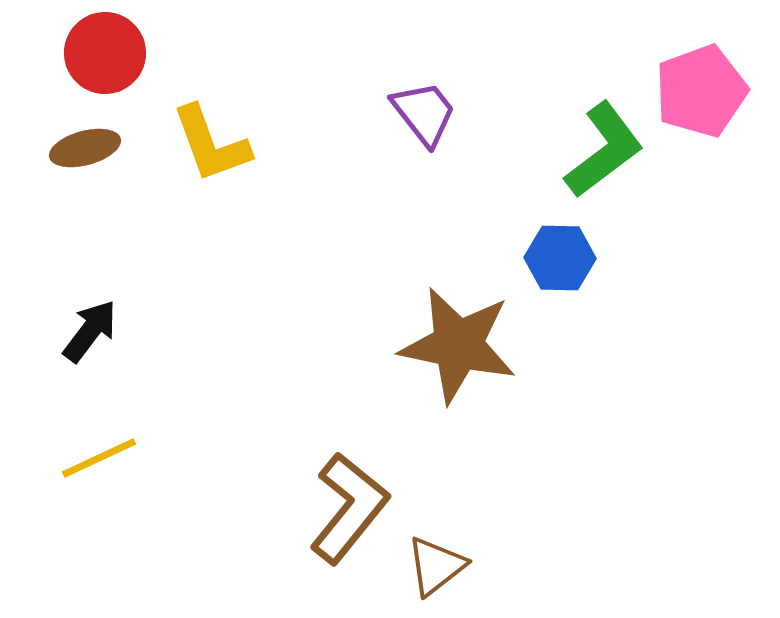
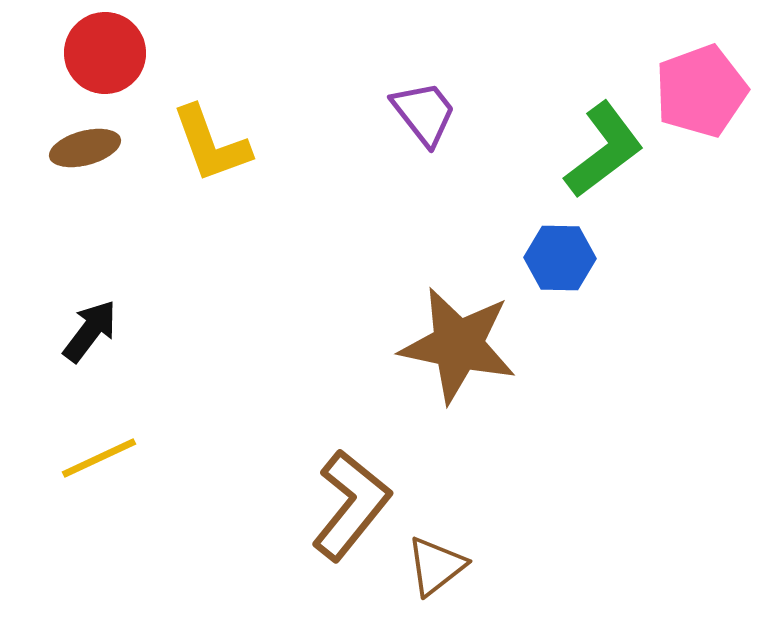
brown L-shape: moved 2 px right, 3 px up
